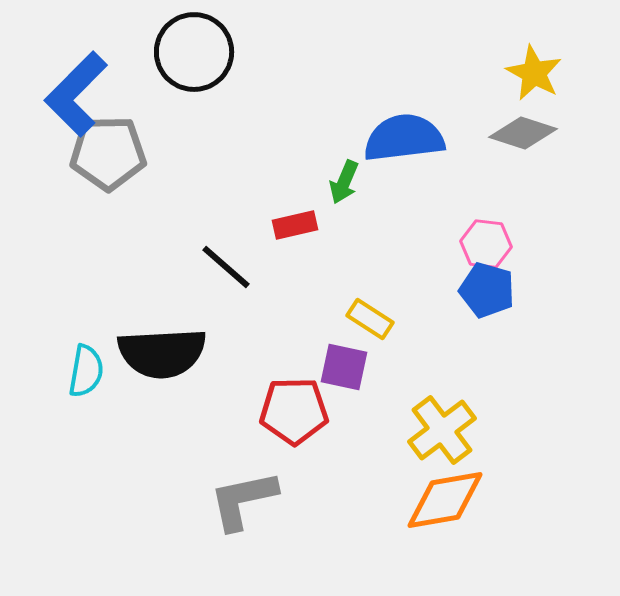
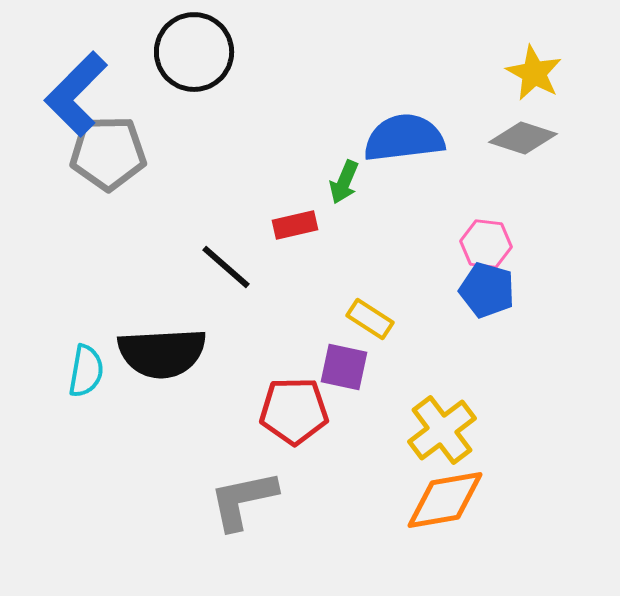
gray diamond: moved 5 px down
